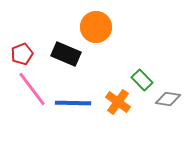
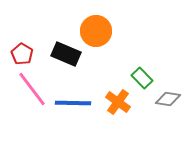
orange circle: moved 4 px down
red pentagon: rotated 20 degrees counterclockwise
green rectangle: moved 2 px up
